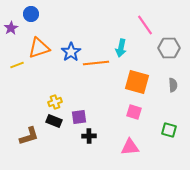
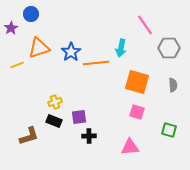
pink square: moved 3 px right
